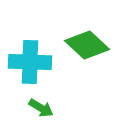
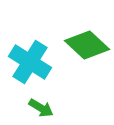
cyan cross: rotated 30 degrees clockwise
